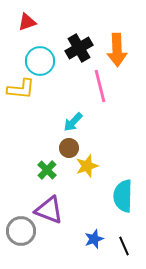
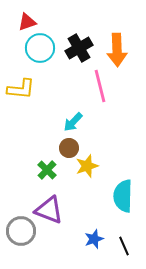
cyan circle: moved 13 px up
